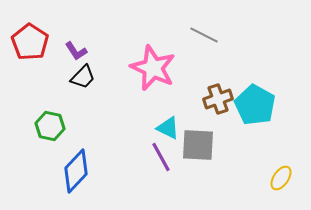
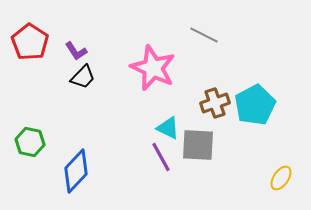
brown cross: moved 3 px left, 4 px down
cyan pentagon: rotated 15 degrees clockwise
green hexagon: moved 20 px left, 16 px down
